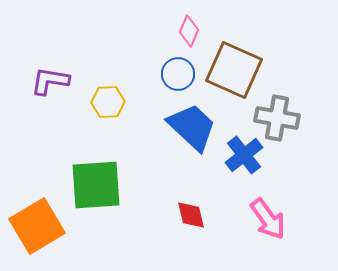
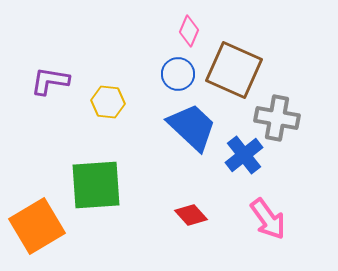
yellow hexagon: rotated 8 degrees clockwise
red diamond: rotated 28 degrees counterclockwise
